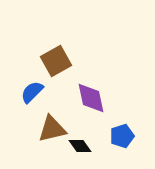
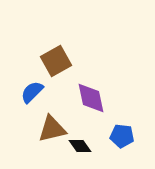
blue pentagon: rotated 25 degrees clockwise
